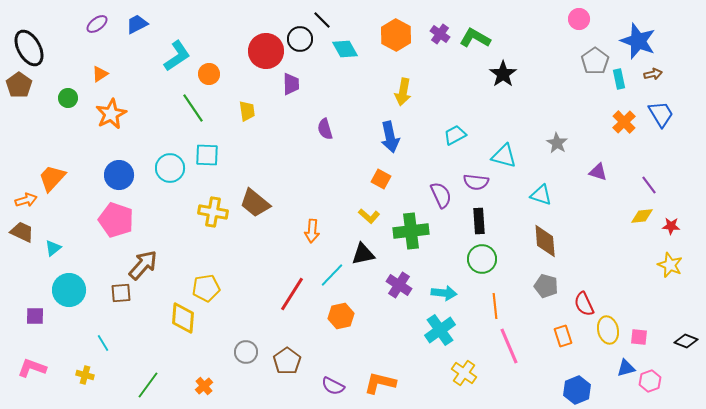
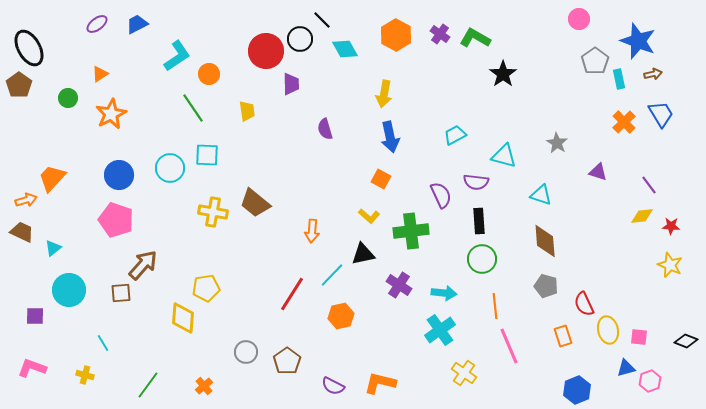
yellow arrow at (403, 92): moved 19 px left, 2 px down
